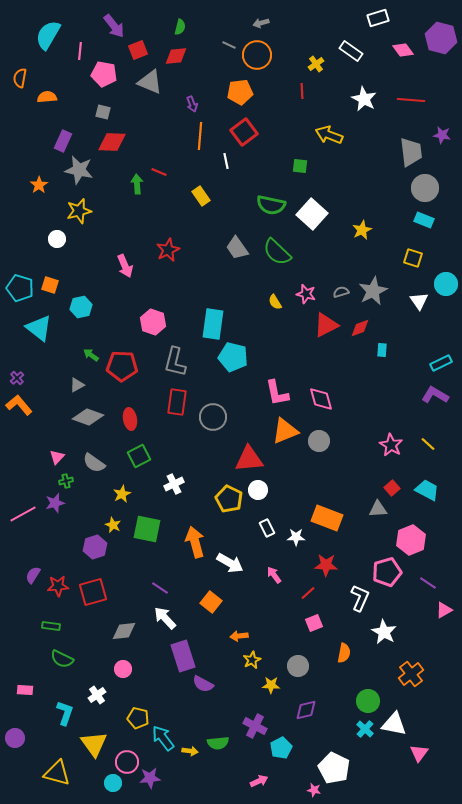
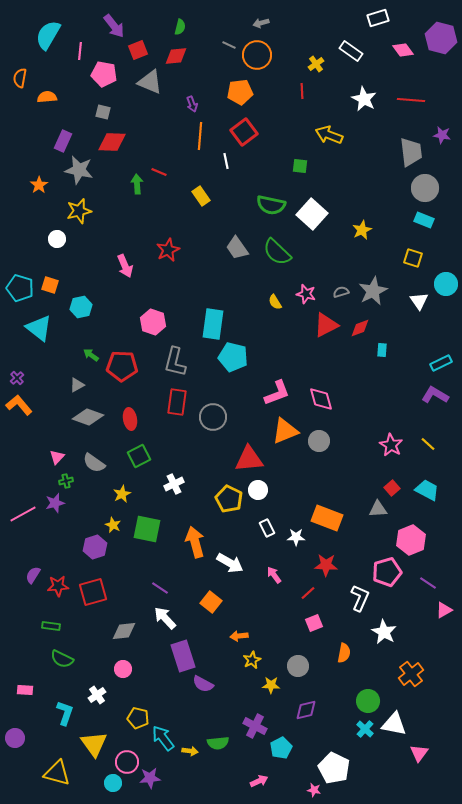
pink L-shape at (277, 393): rotated 100 degrees counterclockwise
